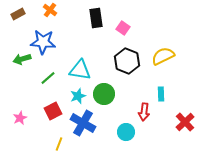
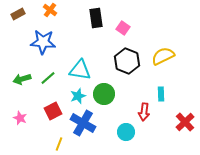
green arrow: moved 20 px down
pink star: rotated 24 degrees counterclockwise
